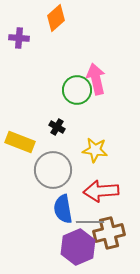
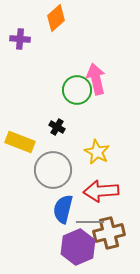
purple cross: moved 1 px right, 1 px down
yellow star: moved 2 px right, 2 px down; rotated 20 degrees clockwise
blue semicircle: rotated 24 degrees clockwise
